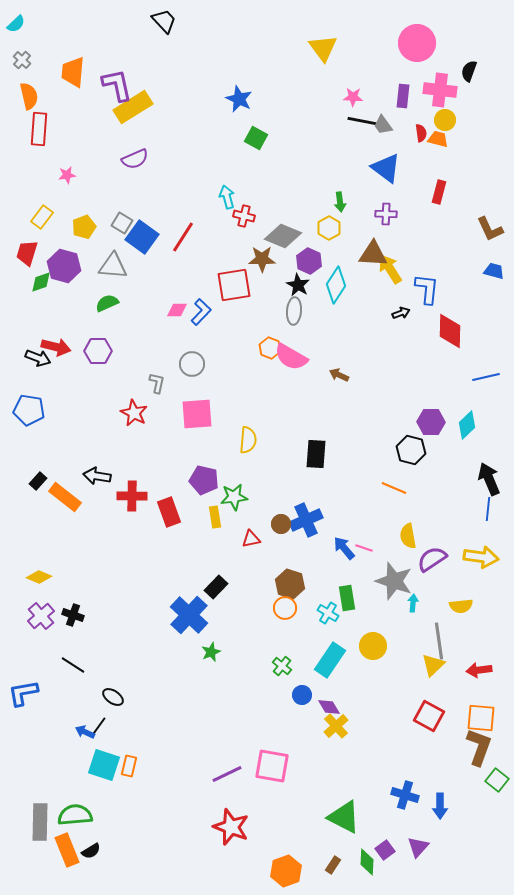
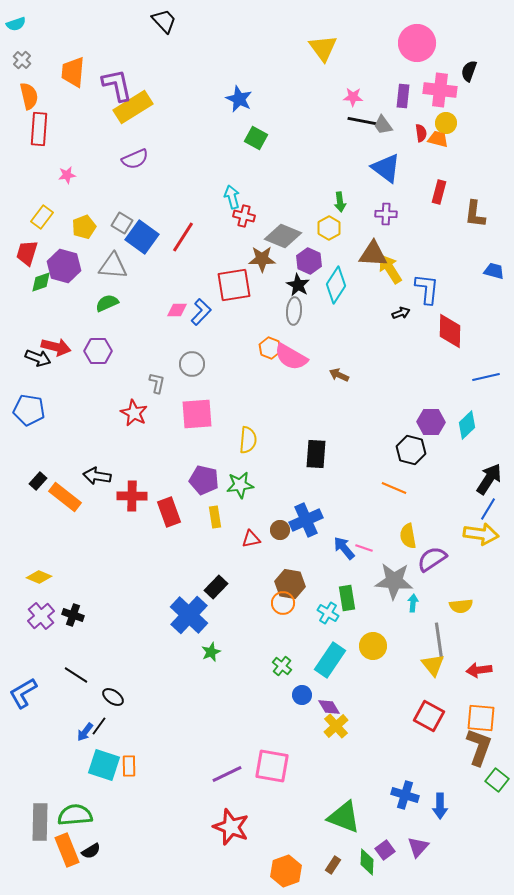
cyan semicircle at (16, 24): rotated 24 degrees clockwise
yellow circle at (445, 120): moved 1 px right, 3 px down
cyan arrow at (227, 197): moved 5 px right
brown L-shape at (490, 229): moved 15 px left, 15 px up; rotated 32 degrees clockwise
black arrow at (489, 479): rotated 56 degrees clockwise
green star at (234, 497): moved 6 px right, 12 px up
blue line at (488, 509): rotated 25 degrees clockwise
brown circle at (281, 524): moved 1 px left, 6 px down
yellow arrow at (481, 557): moved 23 px up
gray star at (394, 581): rotated 15 degrees counterclockwise
brown hexagon at (290, 584): rotated 8 degrees counterclockwise
orange circle at (285, 608): moved 2 px left, 5 px up
black line at (73, 665): moved 3 px right, 10 px down
yellow triangle at (433, 665): rotated 25 degrees counterclockwise
blue L-shape at (23, 693): rotated 20 degrees counterclockwise
blue arrow at (85, 732): rotated 78 degrees counterclockwise
orange rectangle at (129, 766): rotated 15 degrees counterclockwise
green triangle at (344, 817): rotated 6 degrees counterclockwise
